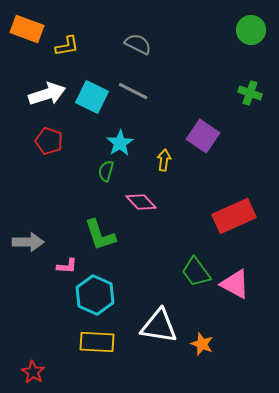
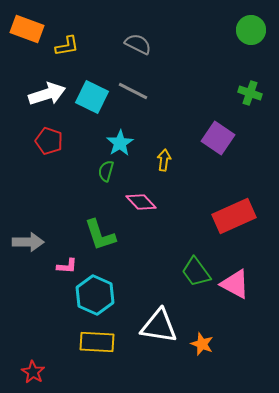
purple square: moved 15 px right, 2 px down
